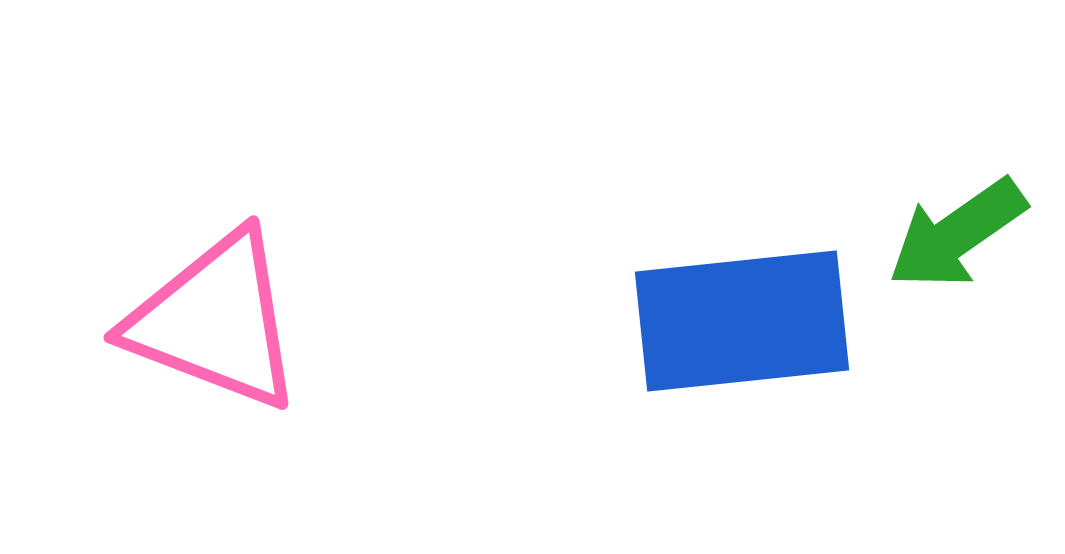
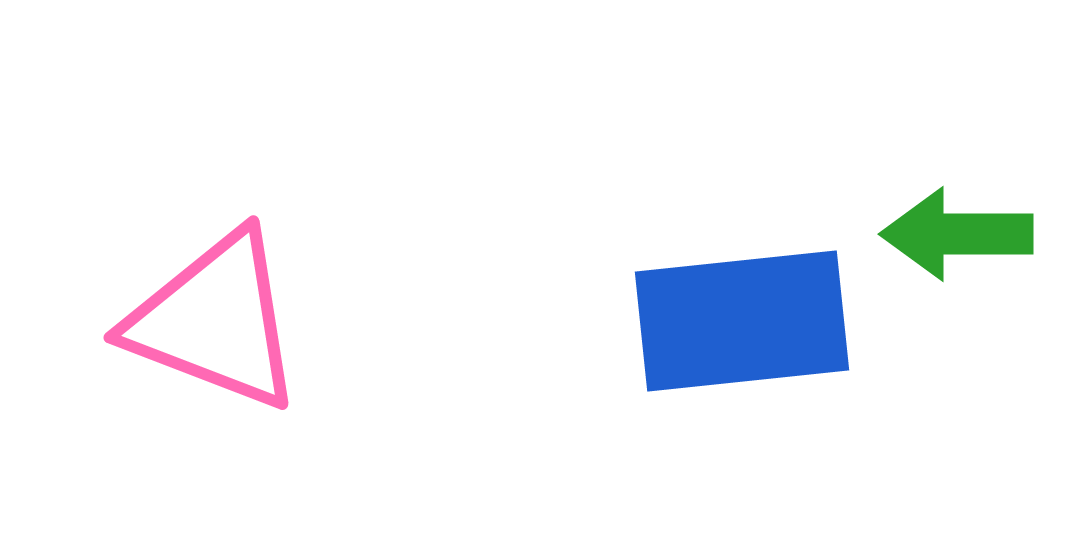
green arrow: rotated 35 degrees clockwise
